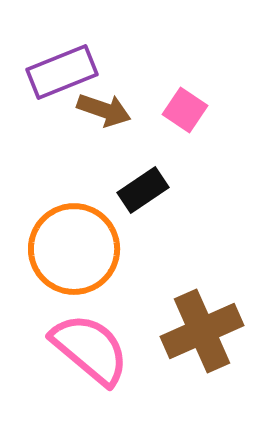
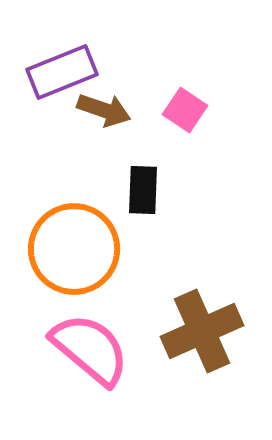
black rectangle: rotated 54 degrees counterclockwise
